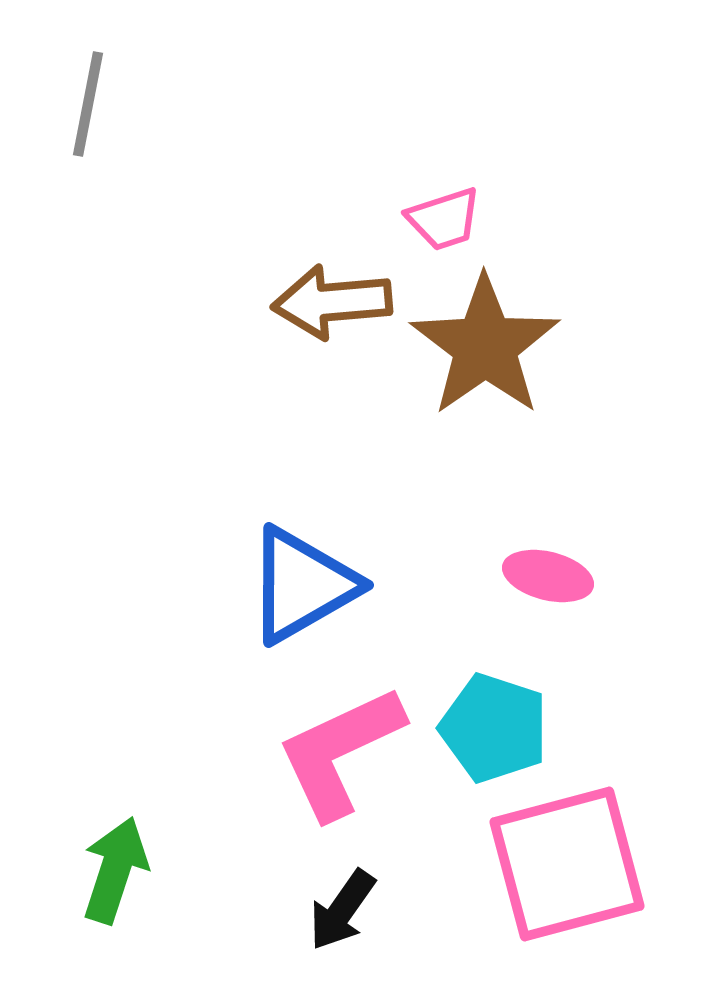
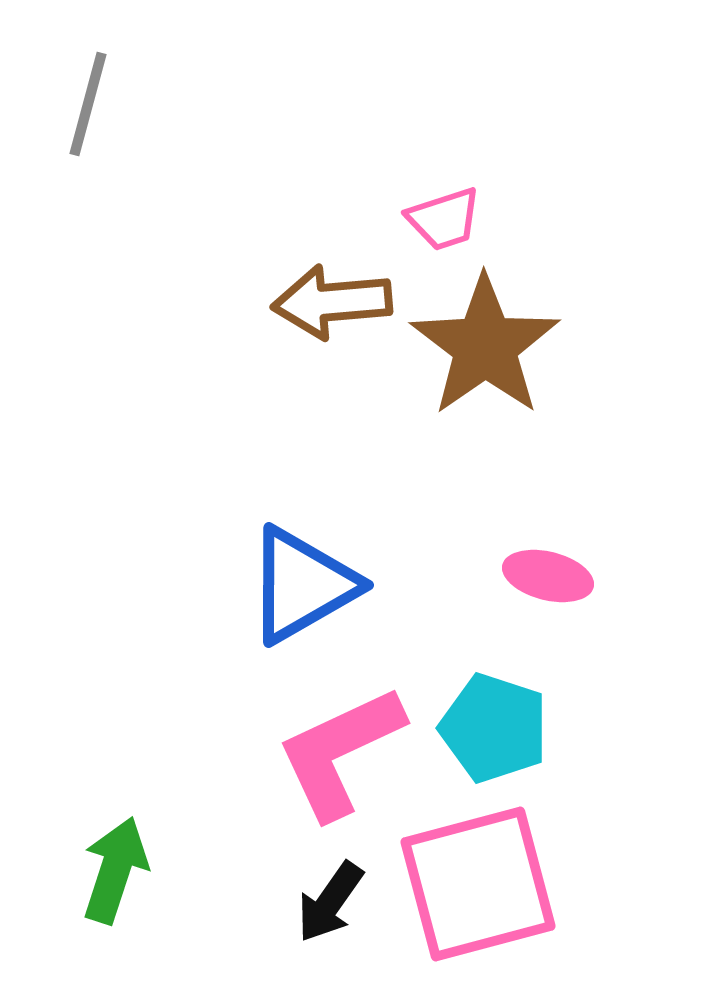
gray line: rotated 4 degrees clockwise
pink square: moved 89 px left, 20 px down
black arrow: moved 12 px left, 8 px up
